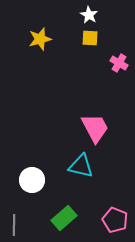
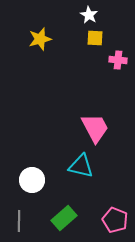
yellow square: moved 5 px right
pink cross: moved 1 px left, 3 px up; rotated 24 degrees counterclockwise
gray line: moved 5 px right, 4 px up
